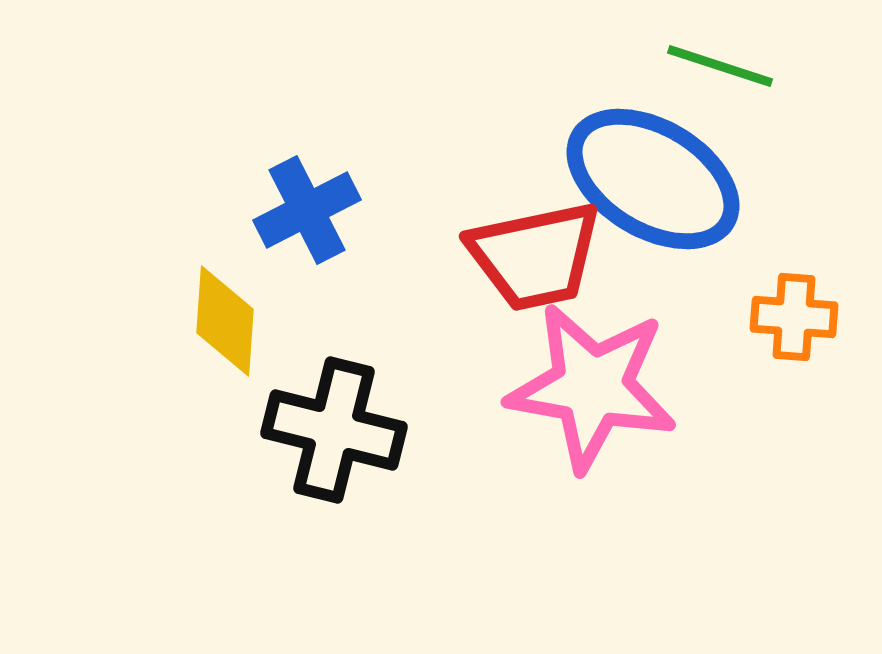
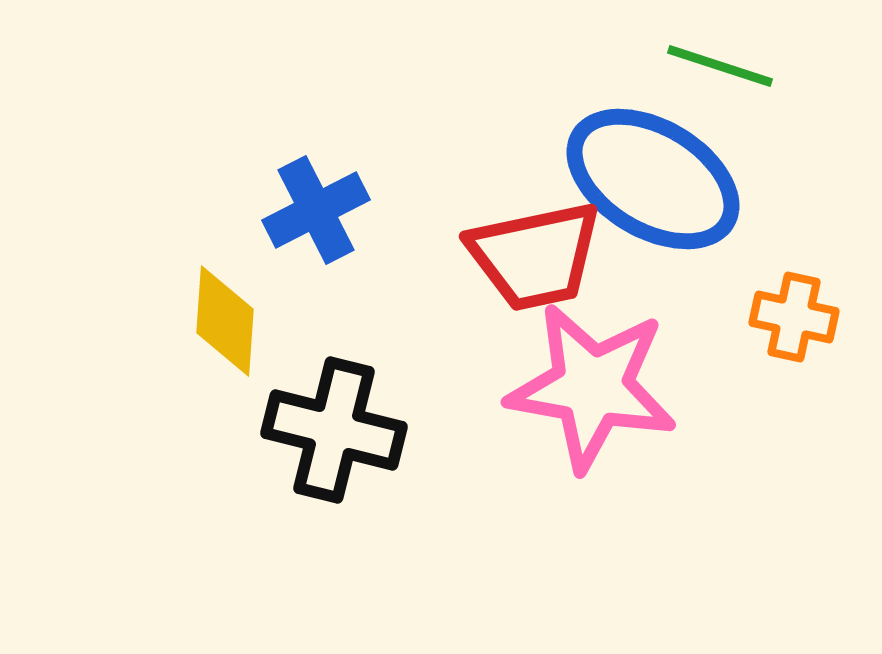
blue cross: moved 9 px right
orange cross: rotated 8 degrees clockwise
